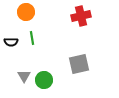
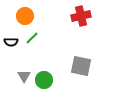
orange circle: moved 1 px left, 4 px down
green line: rotated 56 degrees clockwise
gray square: moved 2 px right, 2 px down; rotated 25 degrees clockwise
